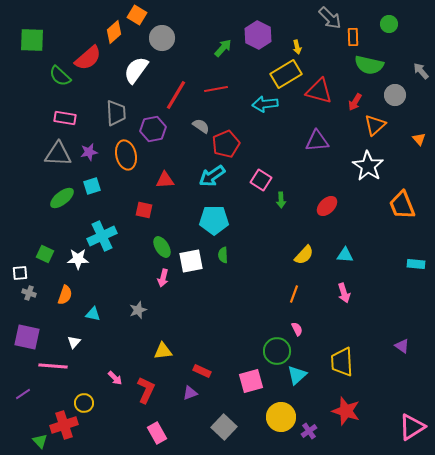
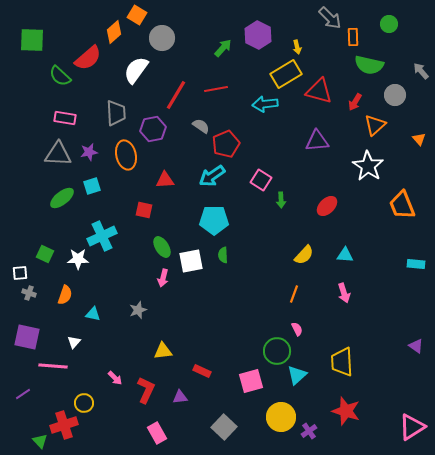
purple triangle at (402, 346): moved 14 px right
purple triangle at (190, 393): moved 10 px left, 4 px down; rotated 14 degrees clockwise
